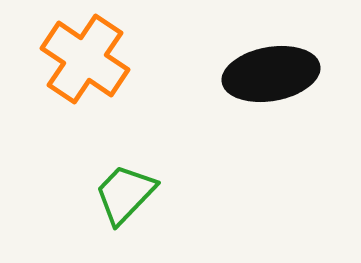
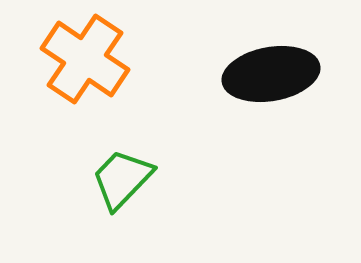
green trapezoid: moved 3 px left, 15 px up
